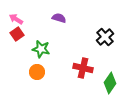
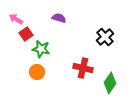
red square: moved 9 px right
